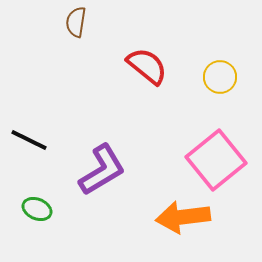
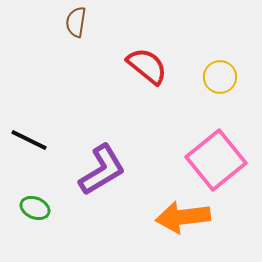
green ellipse: moved 2 px left, 1 px up
